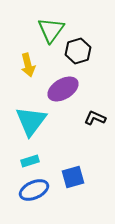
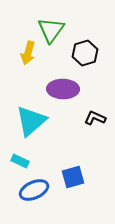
black hexagon: moved 7 px right, 2 px down
yellow arrow: moved 12 px up; rotated 30 degrees clockwise
purple ellipse: rotated 32 degrees clockwise
cyan triangle: rotated 12 degrees clockwise
cyan rectangle: moved 10 px left; rotated 42 degrees clockwise
